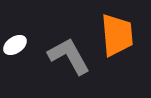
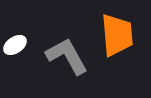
gray L-shape: moved 2 px left
